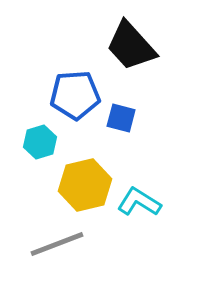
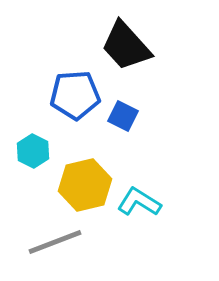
black trapezoid: moved 5 px left
blue square: moved 2 px right, 2 px up; rotated 12 degrees clockwise
cyan hexagon: moved 7 px left, 9 px down; rotated 16 degrees counterclockwise
gray line: moved 2 px left, 2 px up
